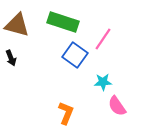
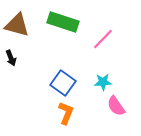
pink line: rotated 10 degrees clockwise
blue square: moved 12 px left, 28 px down
pink semicircle: moved 1 px left
